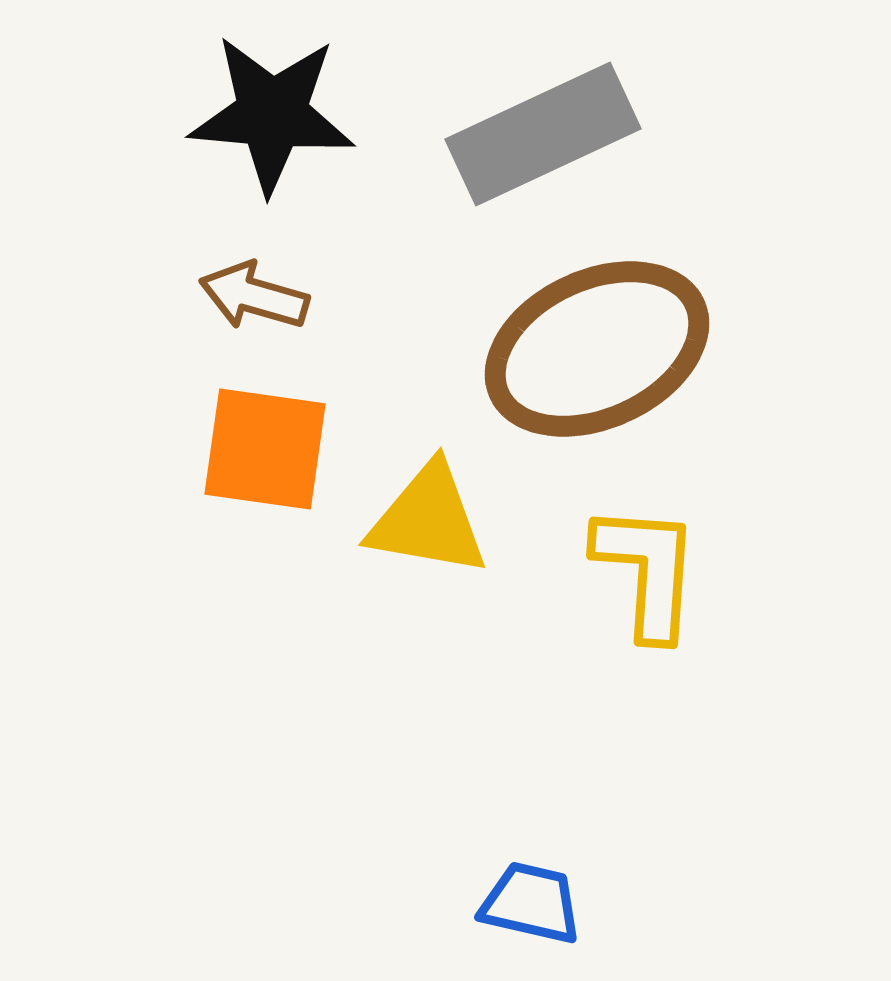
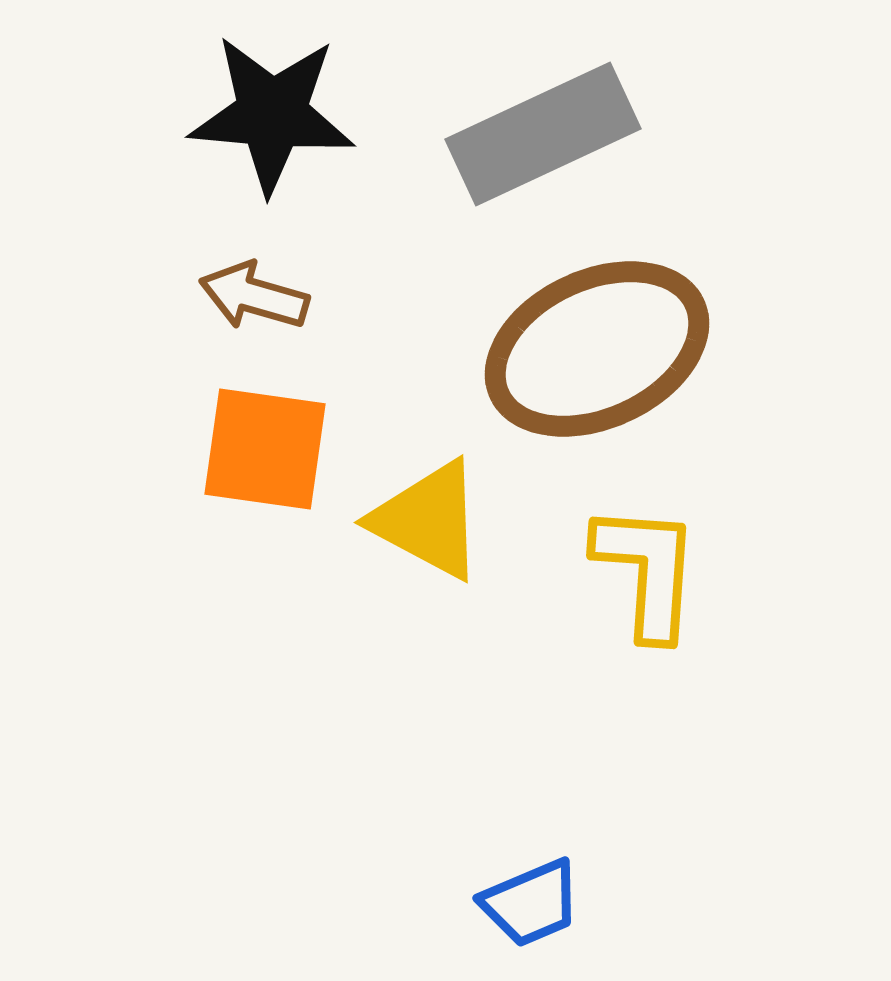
yellow triangle: rotated 18 degrees clockwise
blue trapezoid: rotated 144 degrees clockwise
